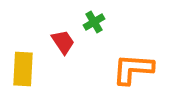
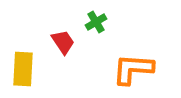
green cross: moved 2 px right
